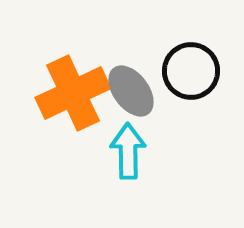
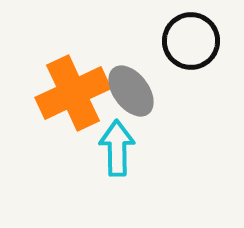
black circle: moved 30 px up
cyan arrow: moved 11 px left, 3 px up
